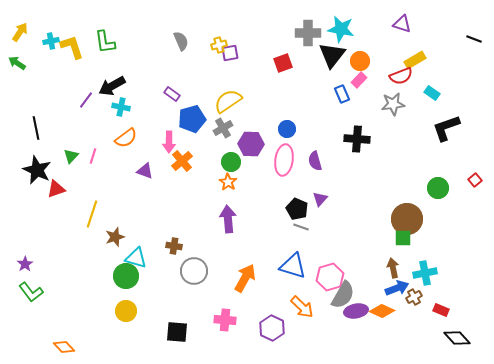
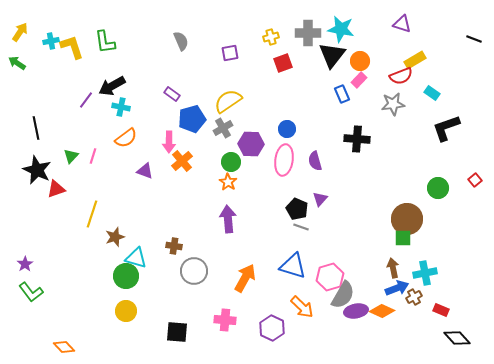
yellow cross at (219, 45): moved 52 px right, 8 px up
